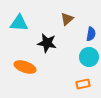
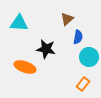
blue semicircle: moved 13 px left, 3 px down
black star: moved 1 px left, 6 px down
orange rectangle: rotated 40 degrees counterclockwise
